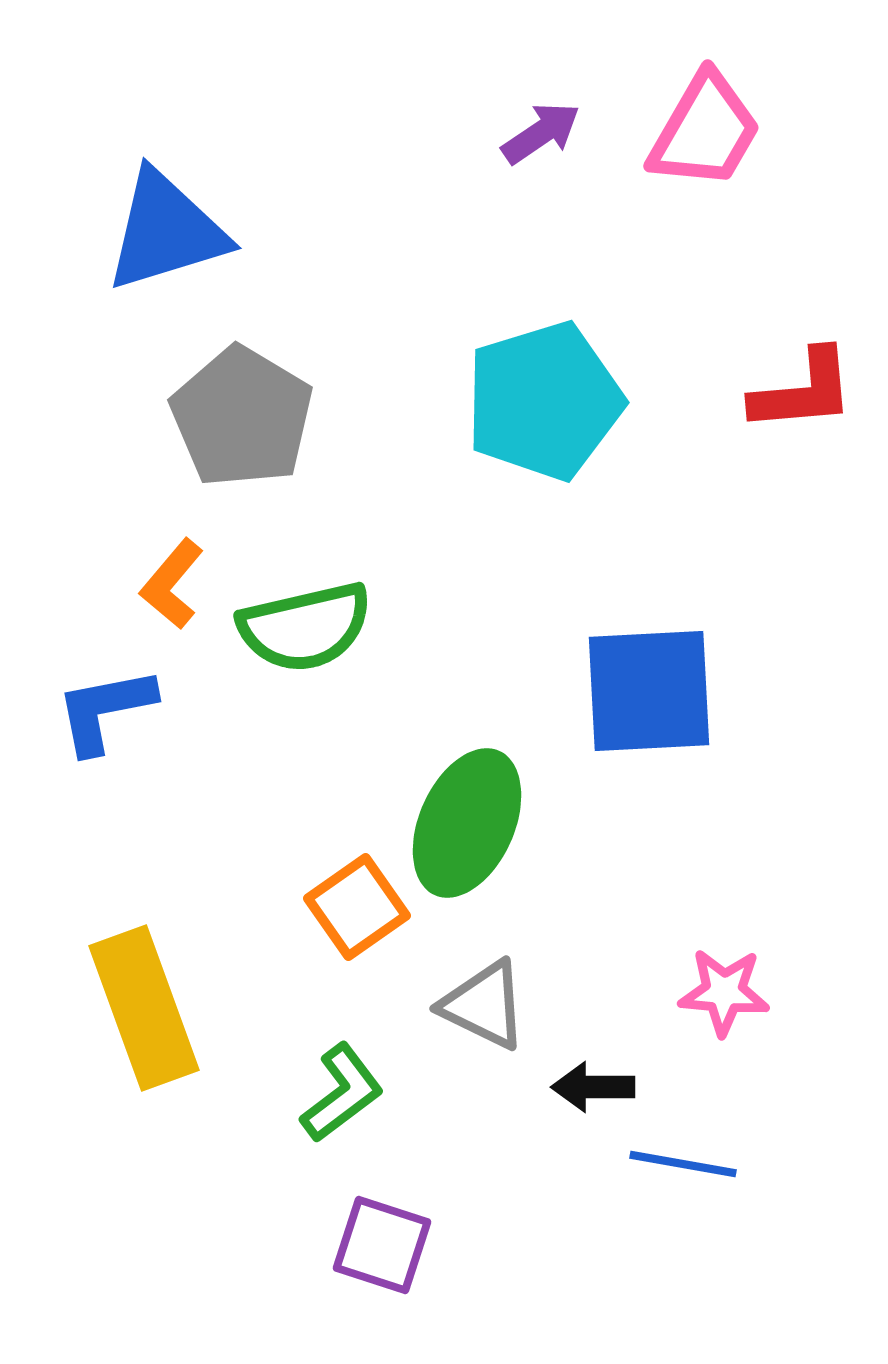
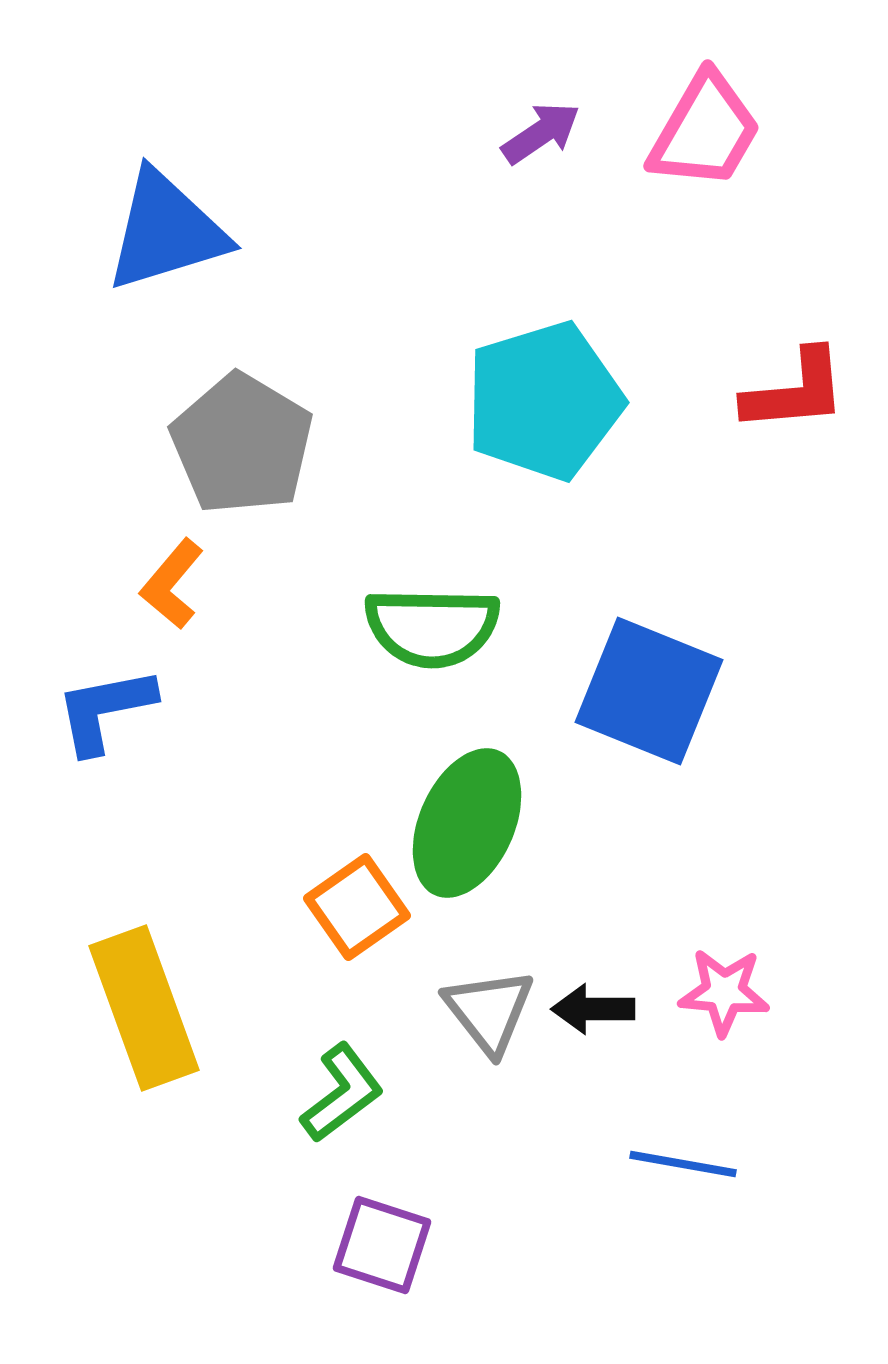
red L-shape: moved 8 px left
gray pentagon: moved 27 px down
green semicircle: moved 127 px right; rotated 14 degrees clockwise
blue square: rotated 25 degrees clockwise
gray triangle: moved 5 px right, 6 px down; rotated 26 degrees clockwise
black arrow: moved 78 px up
